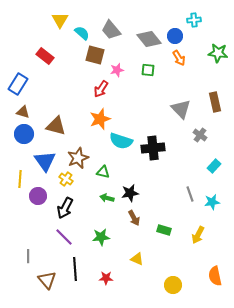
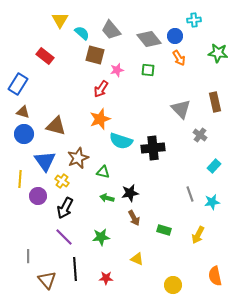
yellow cross at (66, 179): moved 4 px left, 2 px down
